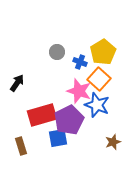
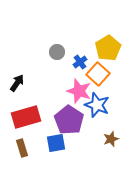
yellow pentagon: moved 5 px right, 4 px up
blue cross: rotated 32 degrees clockwise
orange square: moved 1 px left, 5 px up
red rectangle: moved 16 px left, 2 px down
purple pentagon: rotated 12 degrees counterclockwise
blue square: moved 2 px left, 5 px down
brown star: moved 2 px left, 3 px up
brown rectangle: moved 1 px right, 2 px down
